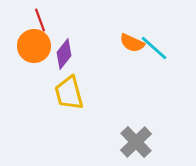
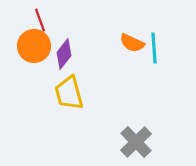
cyan line: rotated 44 degrees clockwise
